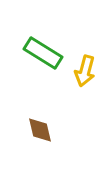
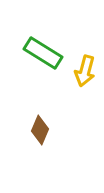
brown diamond: rotated 36 degrees clockwise
